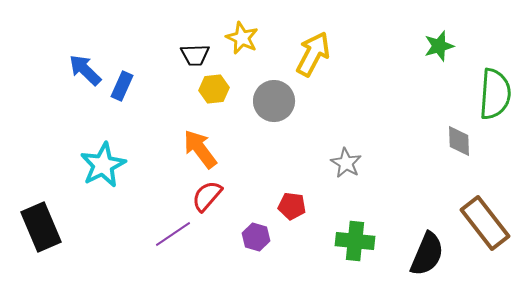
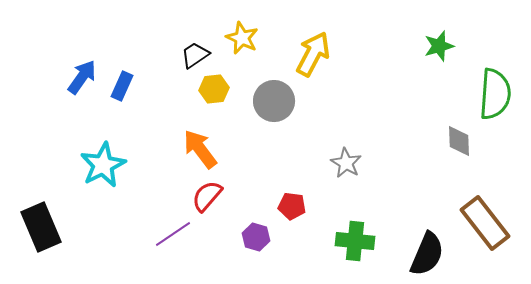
black trapezoid: rotated 148 degrees clockwise
blue arrow: moved 3 px left, 7 px down; rotated 81 degrees clockwise
